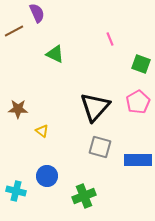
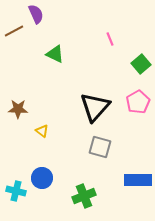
purple semicircle: moved 1 px left, 1 px down
green square: rotated 30 degrees clockwise
blue rectangle: moved 20 px down
blue circle: moved 5 px left, 2 px down
